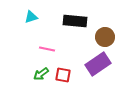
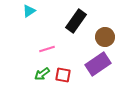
cyan triangle: moved 2 px left, 6 px up; rotated 16 degrees counterclockwise
black rectangle: moved 1 px right; rotated 60 degrees counterclockwise
pink line: rotated 28 degrees counterclockwise
green arrow: moved 1 px right
